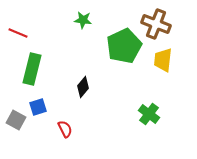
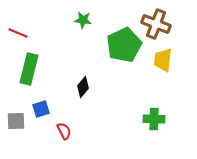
green pentagon: moved 1 px up
green rectangle: moved 3 px left
blue square: moved 3 px right, 2 px down
green cross: moved 5 px right, 5 px down; rotated 35 degrees counterclockwise
gray square: moved 1 px down; rotated 30 degrees counterclockwise
red semicircle: moved 1 px left, 2 px down
